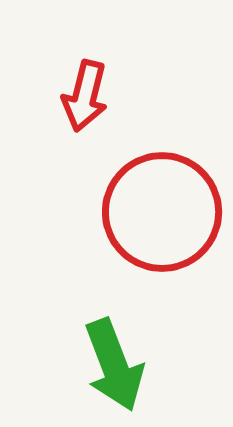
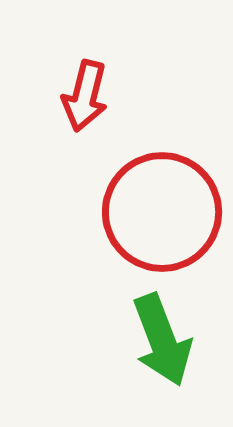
green arrow: moved 48 px right, 25 px up
